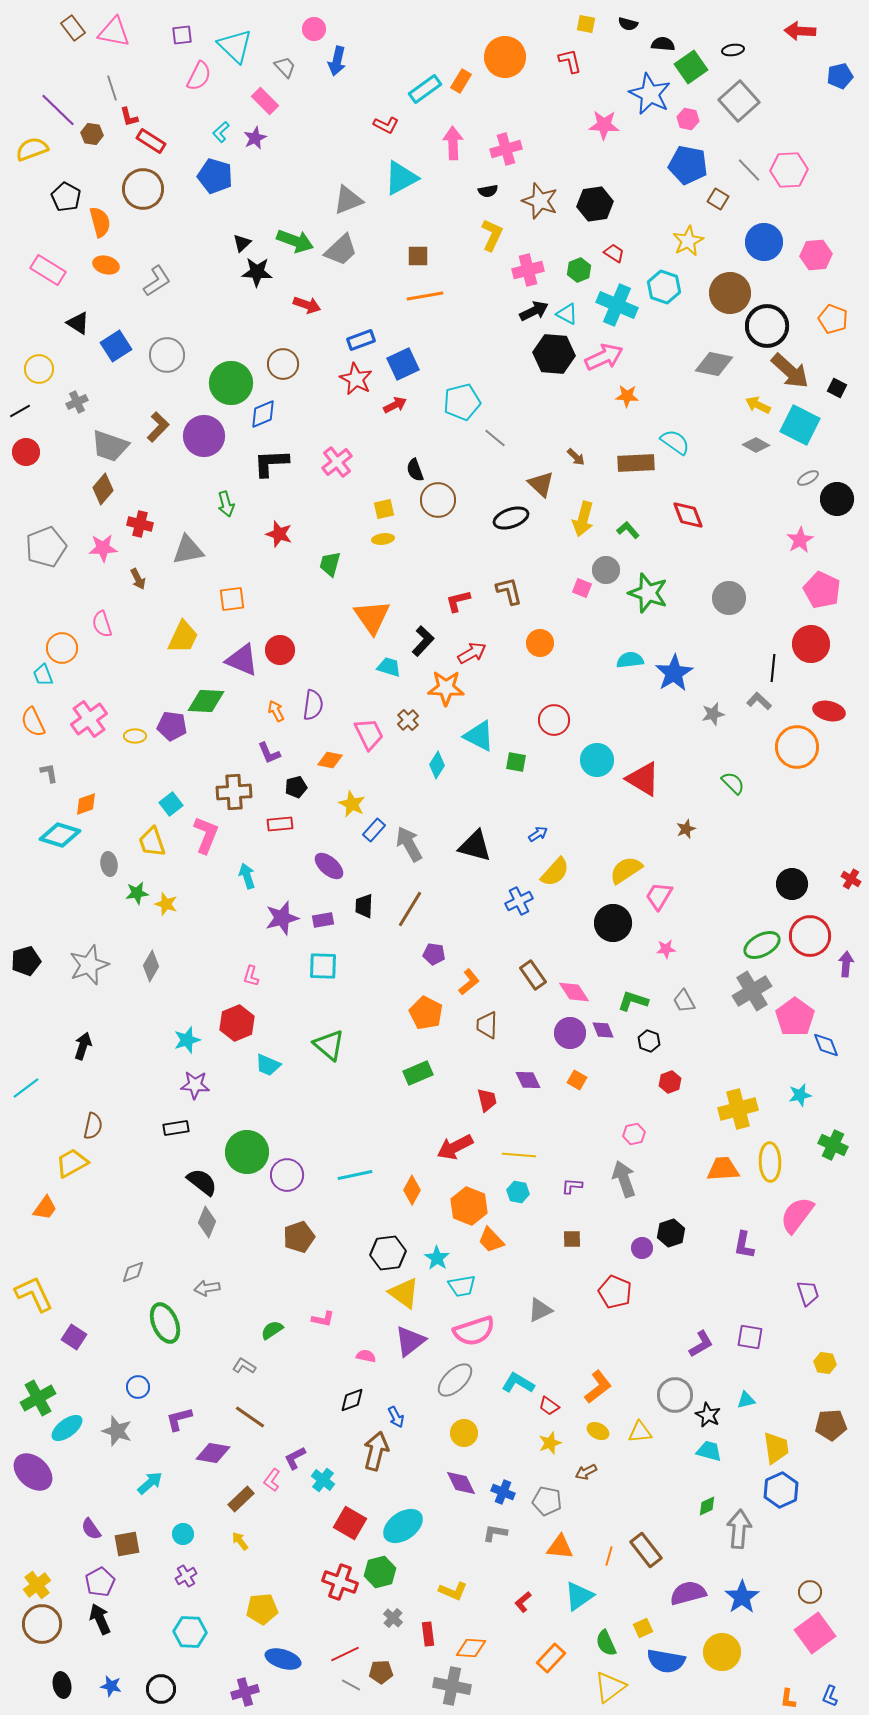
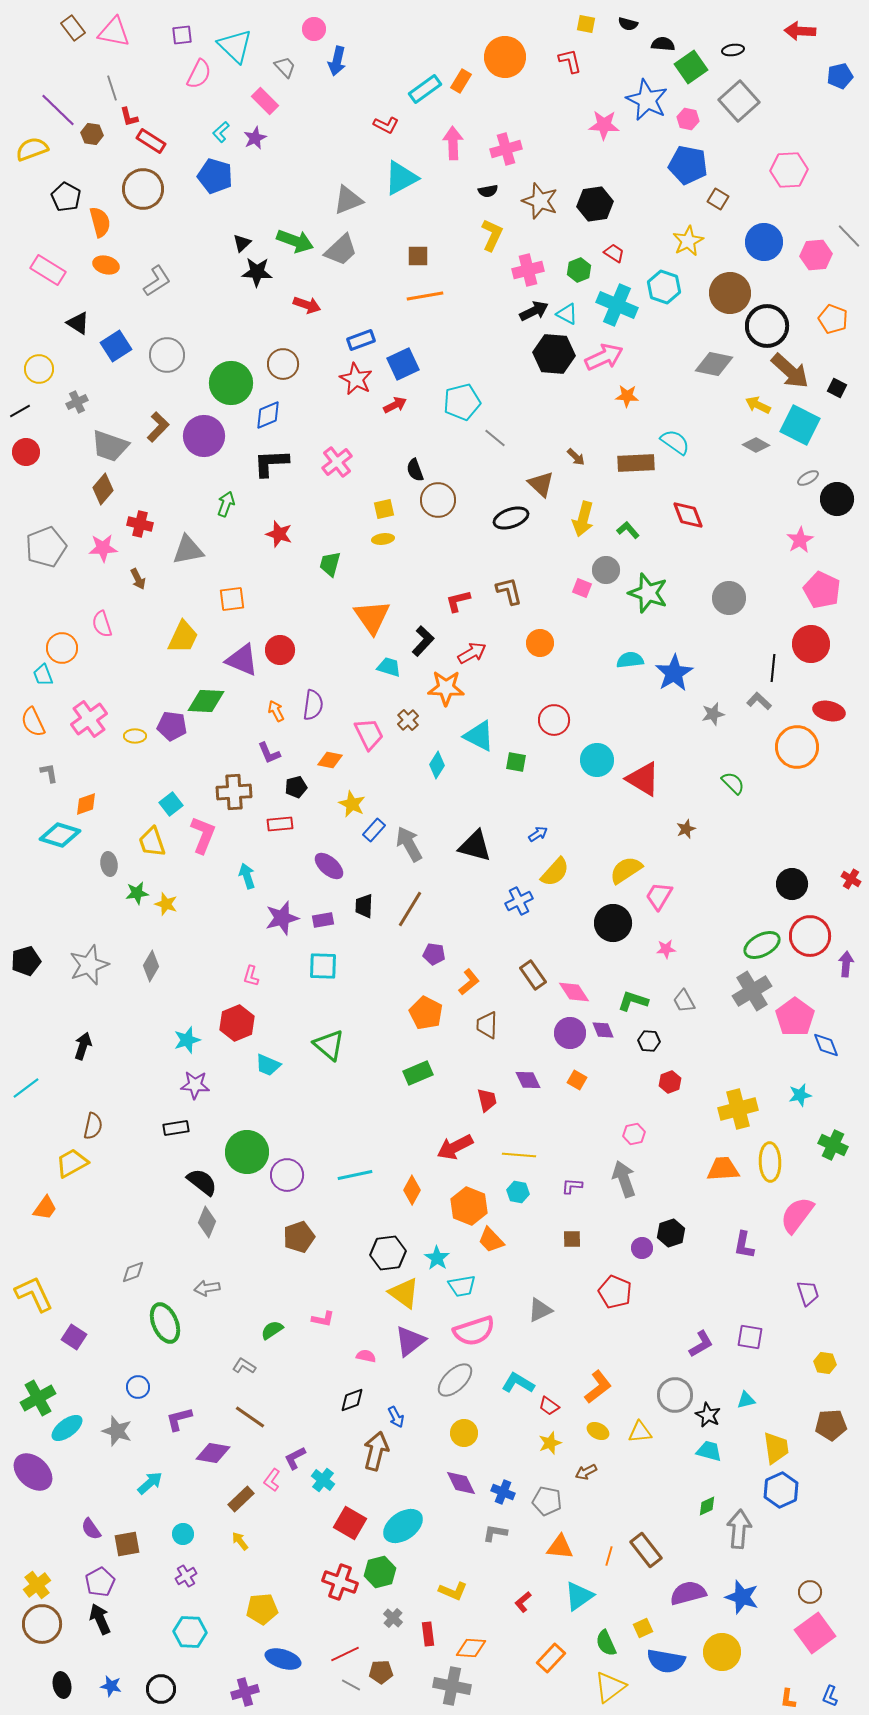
pink semicircle at (199, 76): moved 2 px up
blue star at (650, 94): moved 3 px left, 6 px down
gray line at (749, 170): moved 100 px right, 66 px down
blue diamond at (263, 414): moved 5 px right, 1 px down
green arrow at (226, 504): rotated 145 degrees counterclockwise
pink L-shape at (206, 835): moved 3 px left
black hexagon at (649, 1041): rotated 15 degrees counterclockwise
blue star at (742, 1597): rotated 20 degrees counterclockwise
